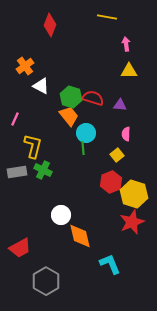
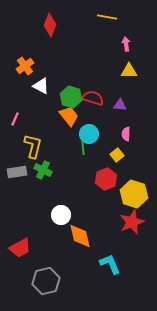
cyan circle: moved 3 px right, 1 px down
red hexagon: moved 5 px left, 3 px up
gray hexagon: rotated 16 degrees clockwise
